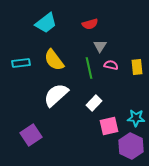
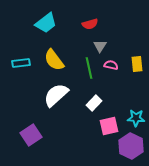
yellow rectangle: moved 3 px up
